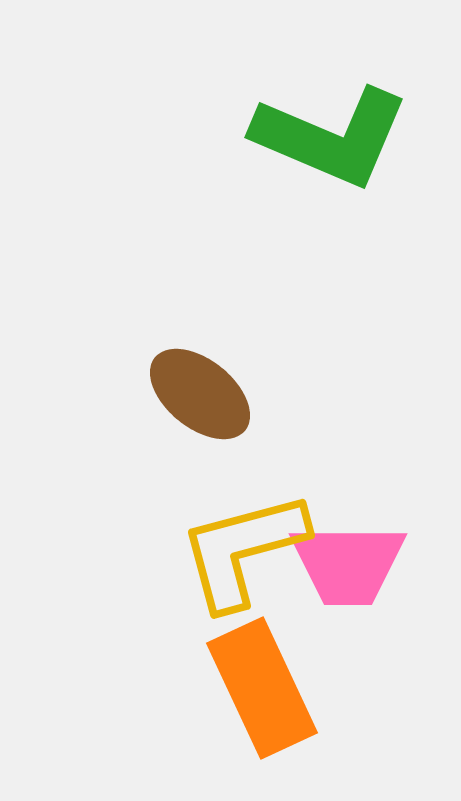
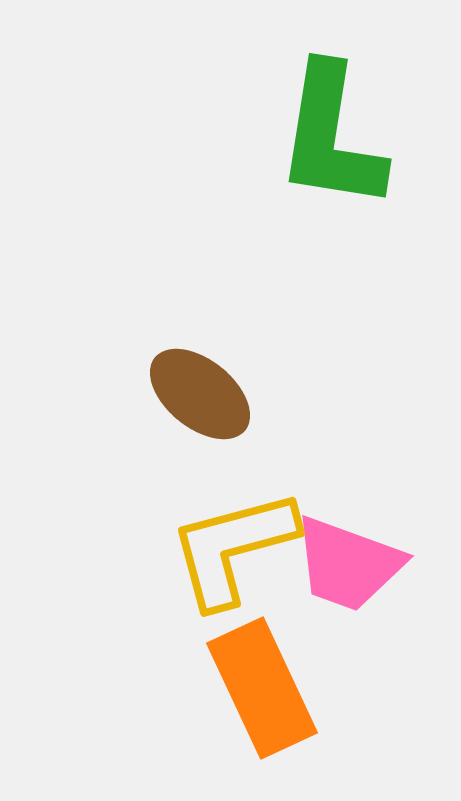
green L-shape: rotated 76 degrees clockwise
yellow L-shape: moved 10 px left, 2 px up
pink trapezoid: rotated 20 degrees clockwise
